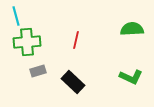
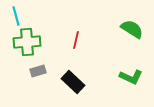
green semicircle: rotated 35 degrees clockwise
